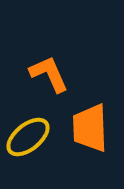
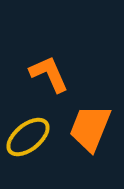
orange trapezoid: rotated 24 degrees clockwise
